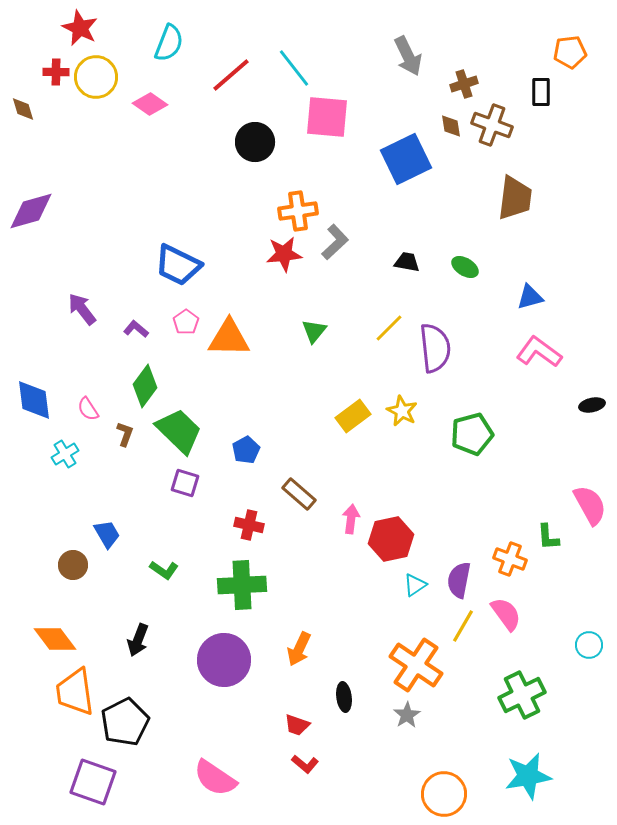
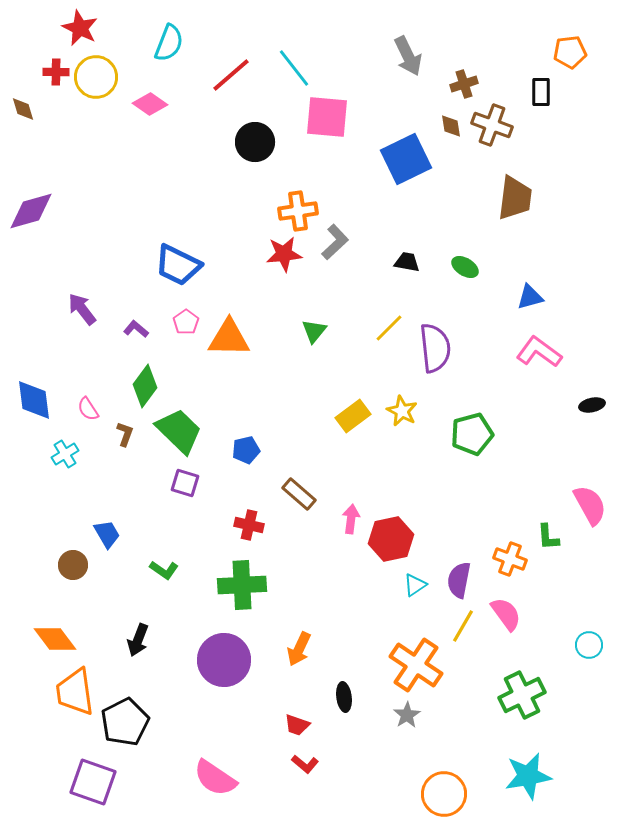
blue pentagon at (246, 450): rotated 16 degrees clockwise
